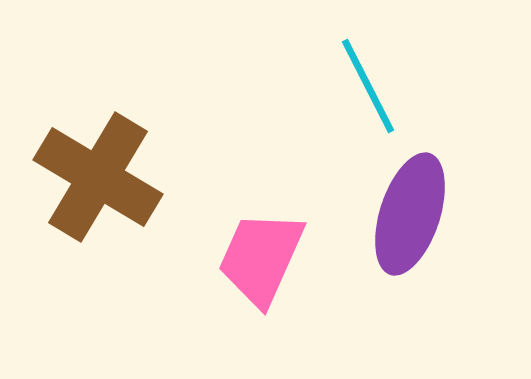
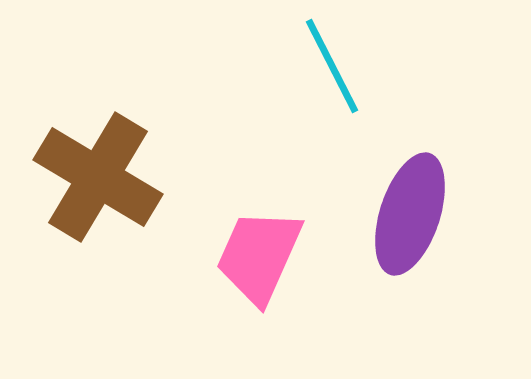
cyan line: moved 36 px left, 20 px up
pink trapezoid: moved 2 px left, 2 px up
